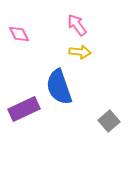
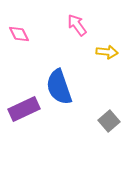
yellow arrow: moved 27 px right
